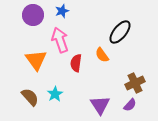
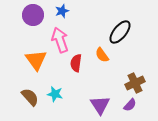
cyan star: rotated 28 degrees counterclockwise
